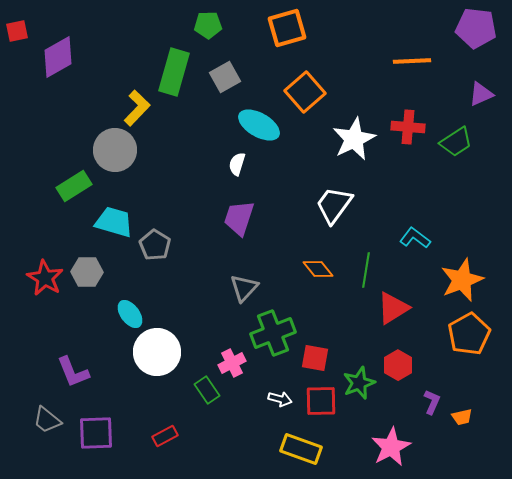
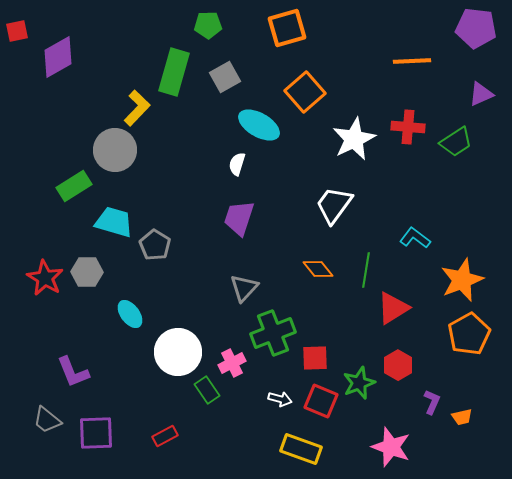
white circle at (157, 352): moved 21 px right
red square at (315, 358): rotated 12 degrees counterclockwise
red square at (321, 401): rotated 24 degrees clockwise
pink star at (391, 447): rotated 24 degrees counterclockwise
